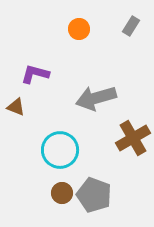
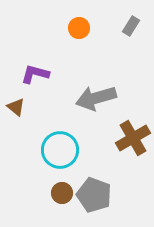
orange circle: moved 1 px up
brown triangle: rotated 18 degrees clockwise
